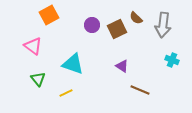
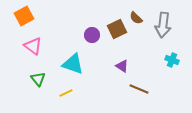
orange square: moved 25 px left, 1 px down
purple circle: moved 10 px down
brown line: moved 1 px left, 1 px up
